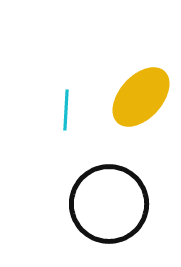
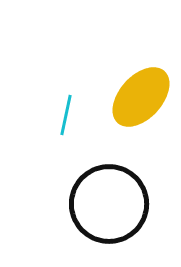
cyan line: moved 5 px down; rotated 9 degrees clockwise
